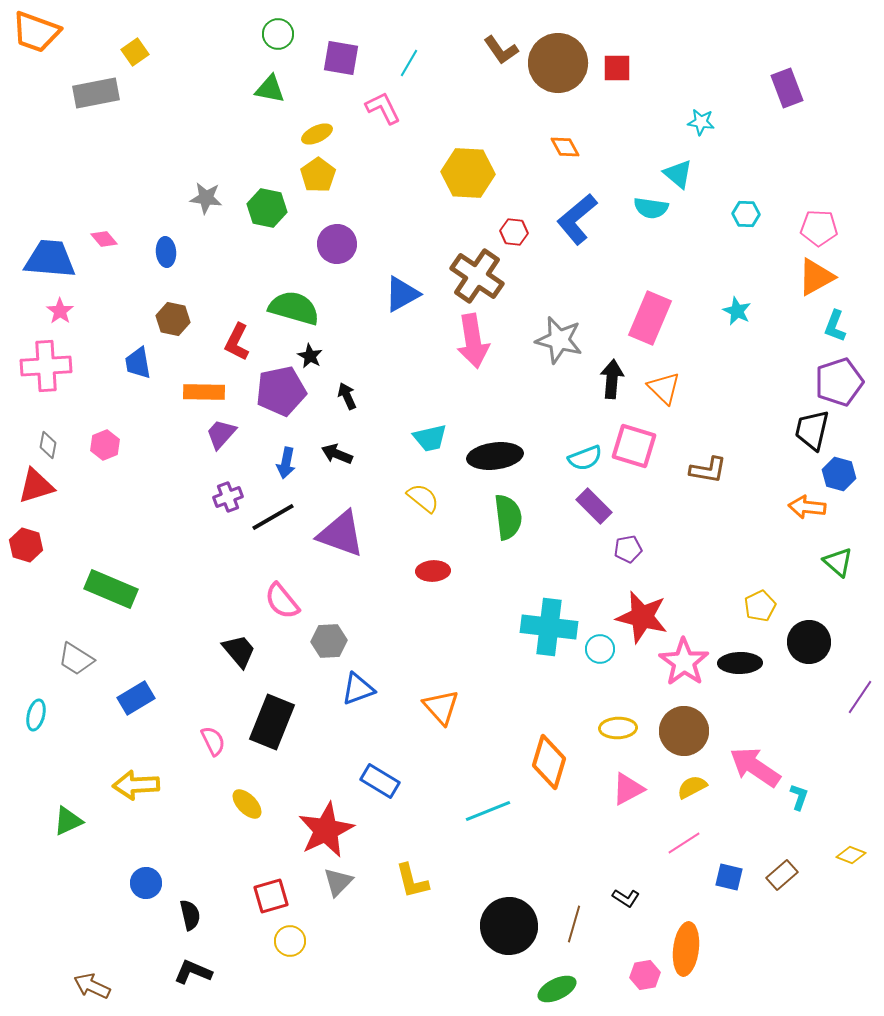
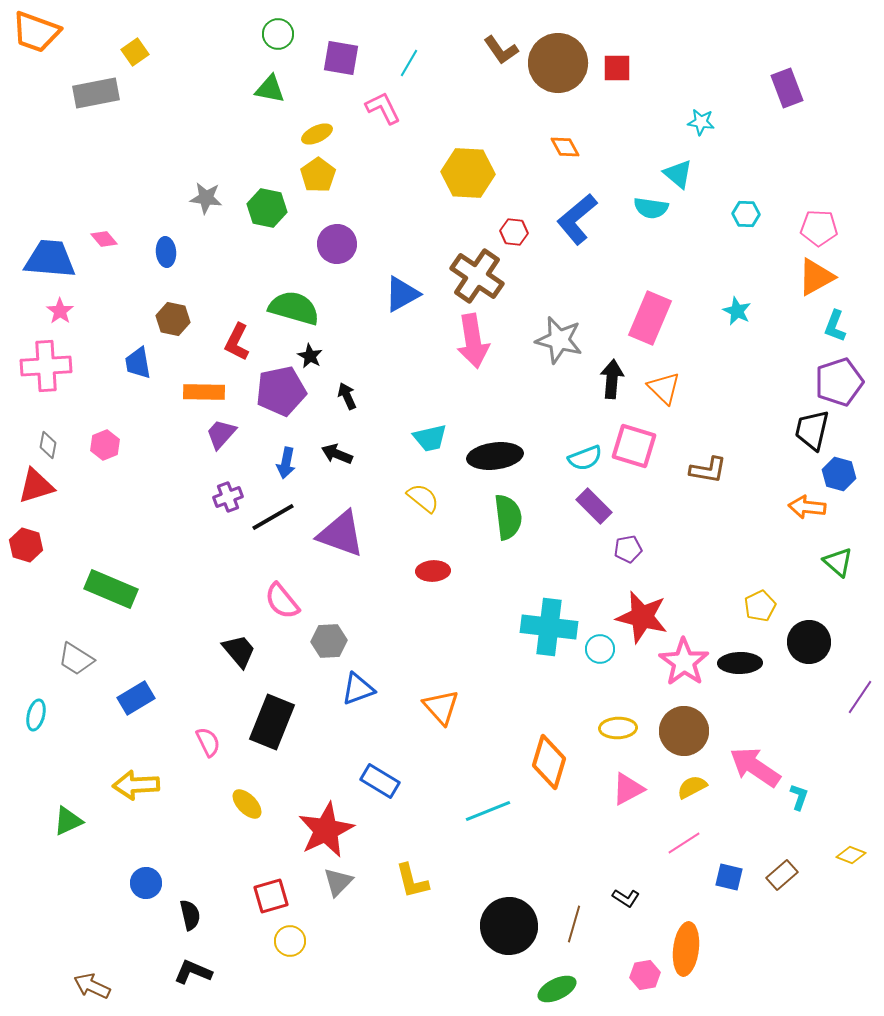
pink semicircle at (213, 741): moved 5 px left, 1 px down
